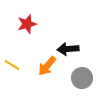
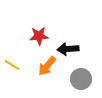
red star: moved 12 px right, 12 px down; rotated 12 degrees clockwise
gray circle: moved 1 px left, 1 px down
